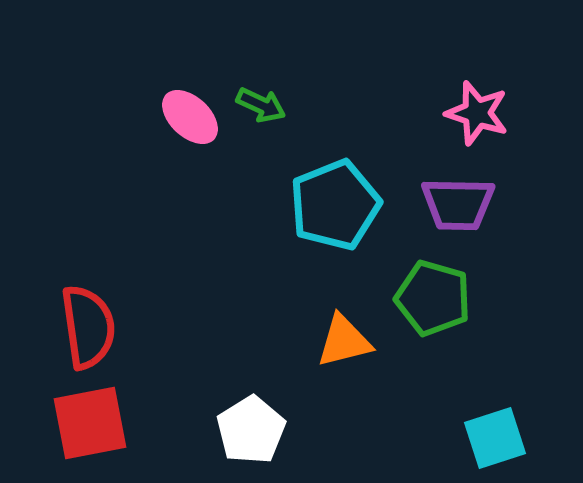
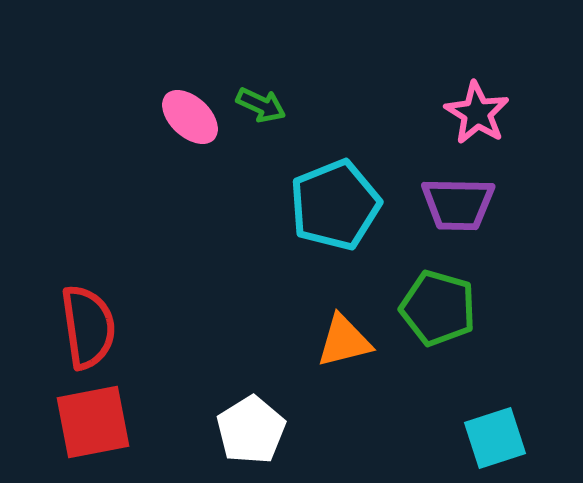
pink star: rotated 14 degrees clockwise
green pentagon: moved 5 px right, 10 px down
red square: moved 3 px right, 1 px up
